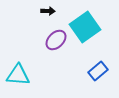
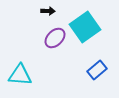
purple ellipse: moved 1 px left, 2 px up
blue rectangle: moved 1 px left, 1 px up
cyan triangle: moved 2 px right
